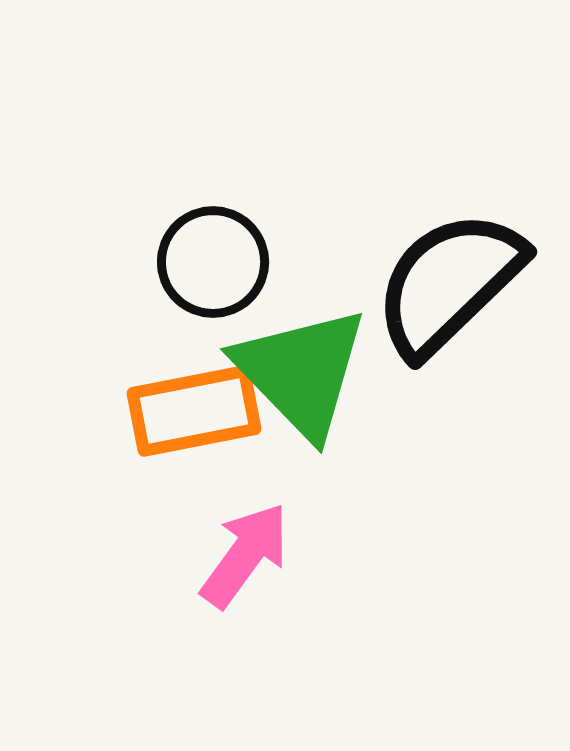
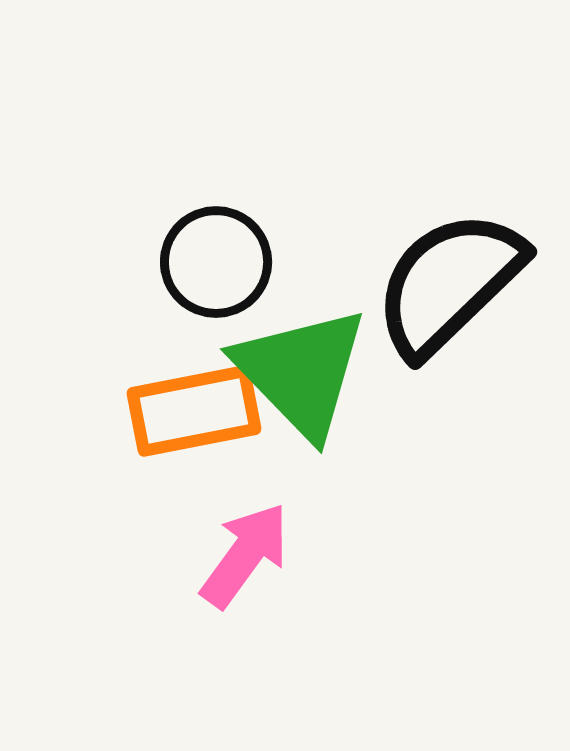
black circle: moved 3 px right
